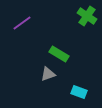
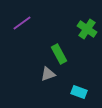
green cross: moved 13 px down
green rectangle: rotated 30 degrees clockwise
